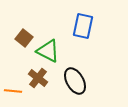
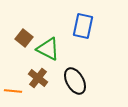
green triangle: moved 2 px up
